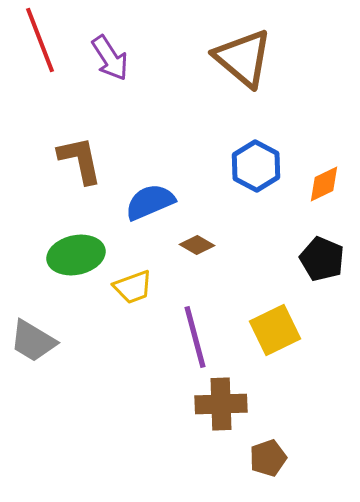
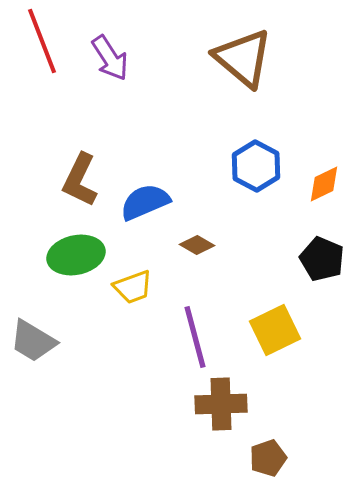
red line: moved 2 px right, 1 px down
brown L-shape: moved 20 px down; rotated 142 degrees counterclockwise
blue semicircle: moved 5 px left
